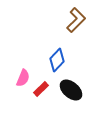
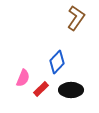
brown L-shape: moved 2 px up; rotated 10 degrees counterclockwise
blue diamond: moved 2 px down
black ellipse: rotated 40 degrees counterclockwise
